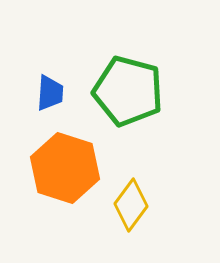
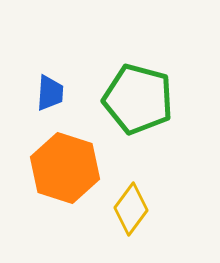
green pentagon: moved 10 px right, 8 px down
yellow diamond: moved 4 px down
